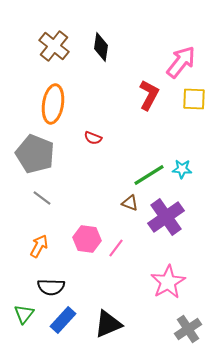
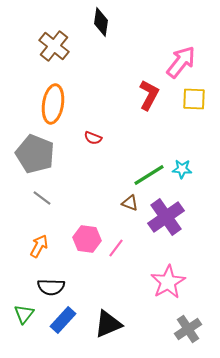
black diamond: moved 25 px up
